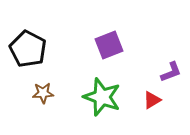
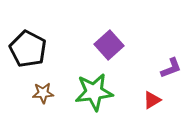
purple square: rotated 20 degrees counterclockwise
purple L-shape: moved 4 px up
green star: moved 8 px left, 5 px up; rotated 27 degrees counterclockwise
